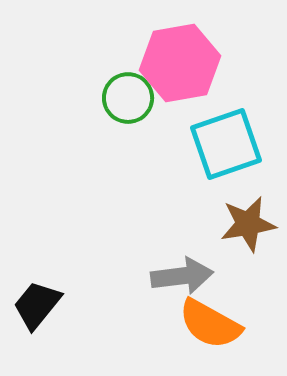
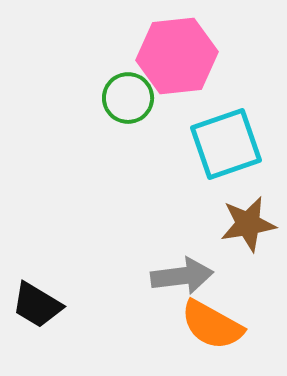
pink hexagon: moved 3 px left, 7 px up; rotated 4 degrees clockwise
black trapezoid: rotated 98 degrees counterclockwise
orange semicircle: moved 2 px right, 1 px down
